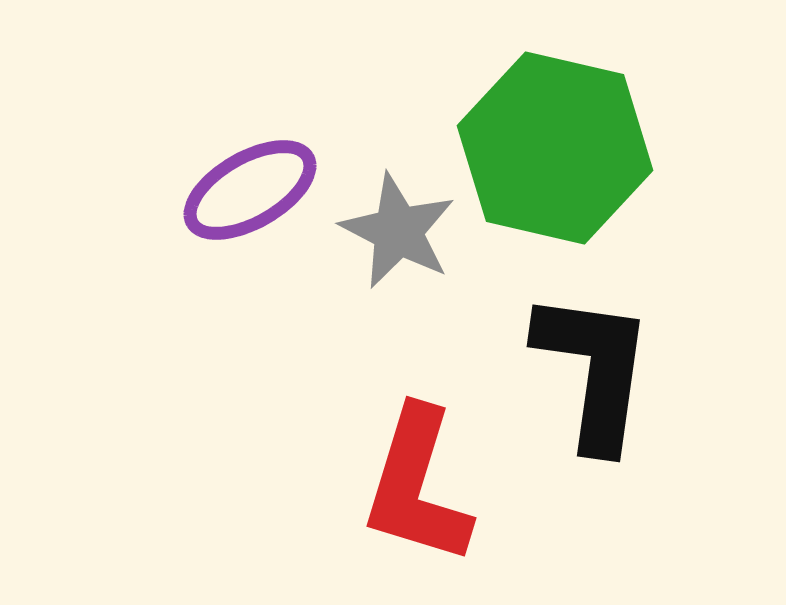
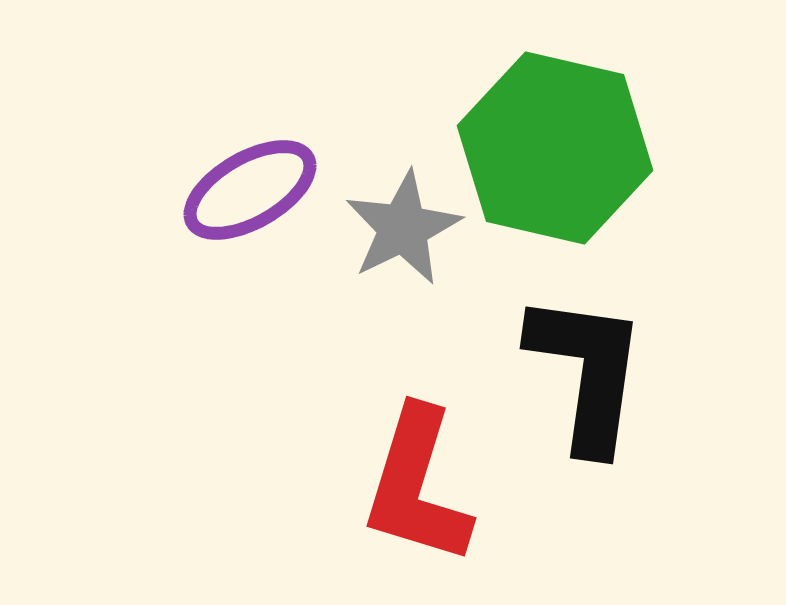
gray star: moved 5 px right, 3 px up; rotated 19 degrees clockwise
black L-shape: moved 7 px left, 2 px down
